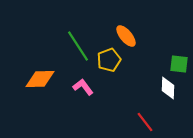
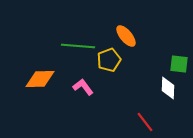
green line: rotated 52 degrees counterclockwise
